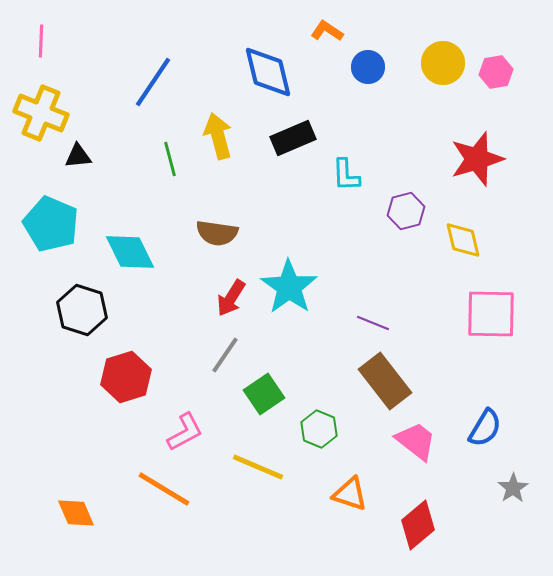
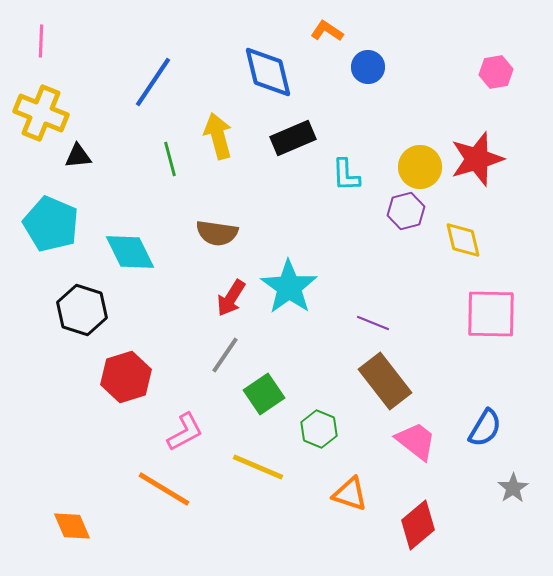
yellow circle: moved 23 px left, 104 px down
orange diamond: moved 4 px left, 13 px down
